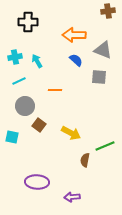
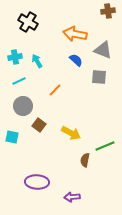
black cross: rotated 30 degrees clockwise
orange arrow: moved 1 px right, 1 px up; rotated 10 degrees clockwise
orange line: rotated 48 degrees counterclockwise
gray circle: moved 2 px left
